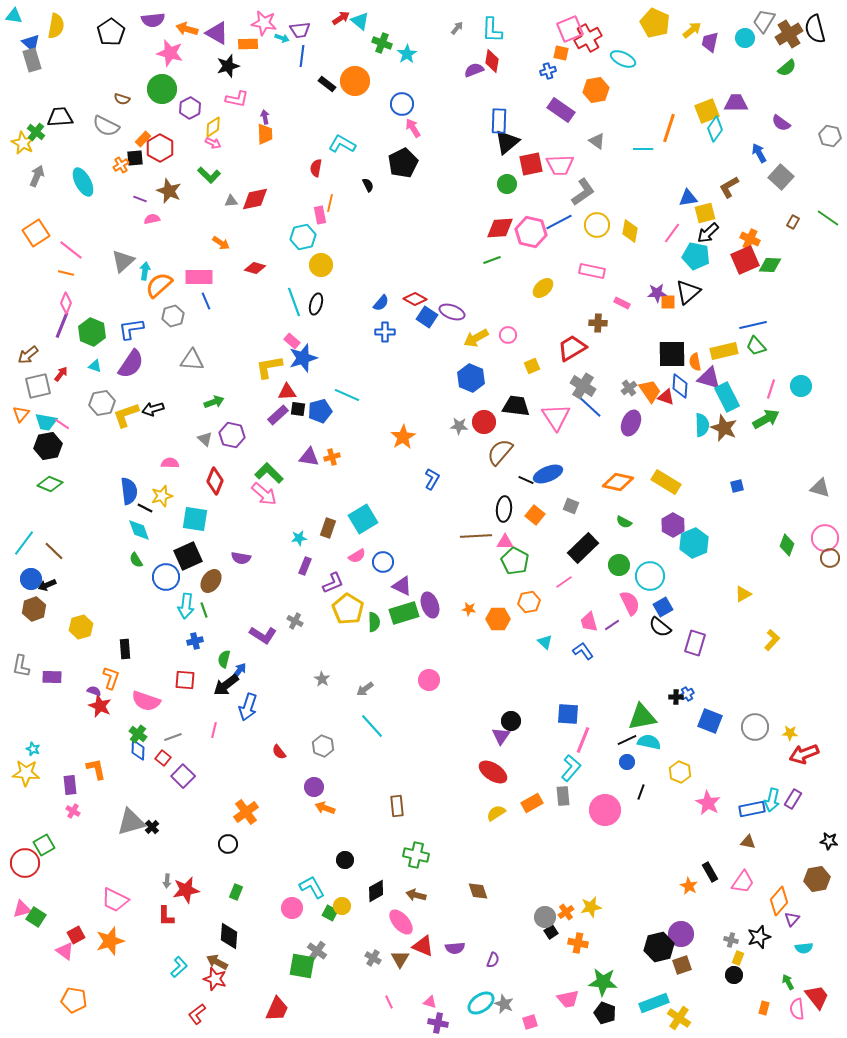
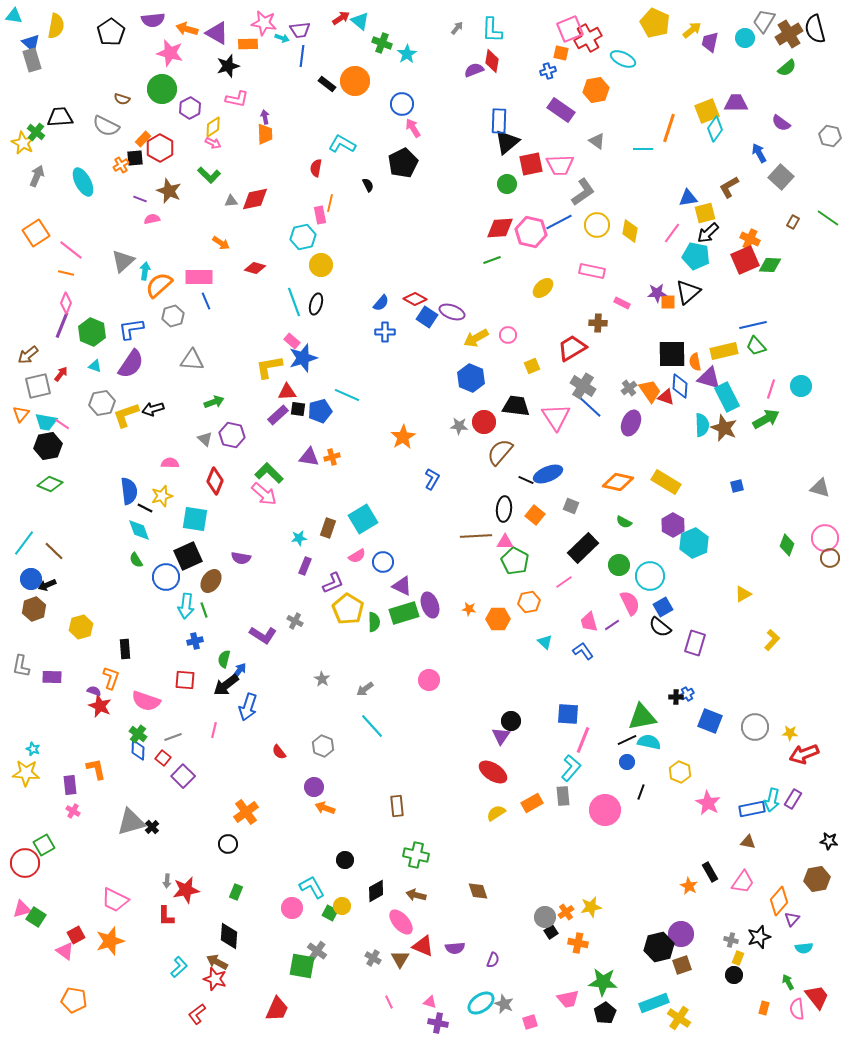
black pentagon at (605, 1013): rotated 20 degrees clockwise
